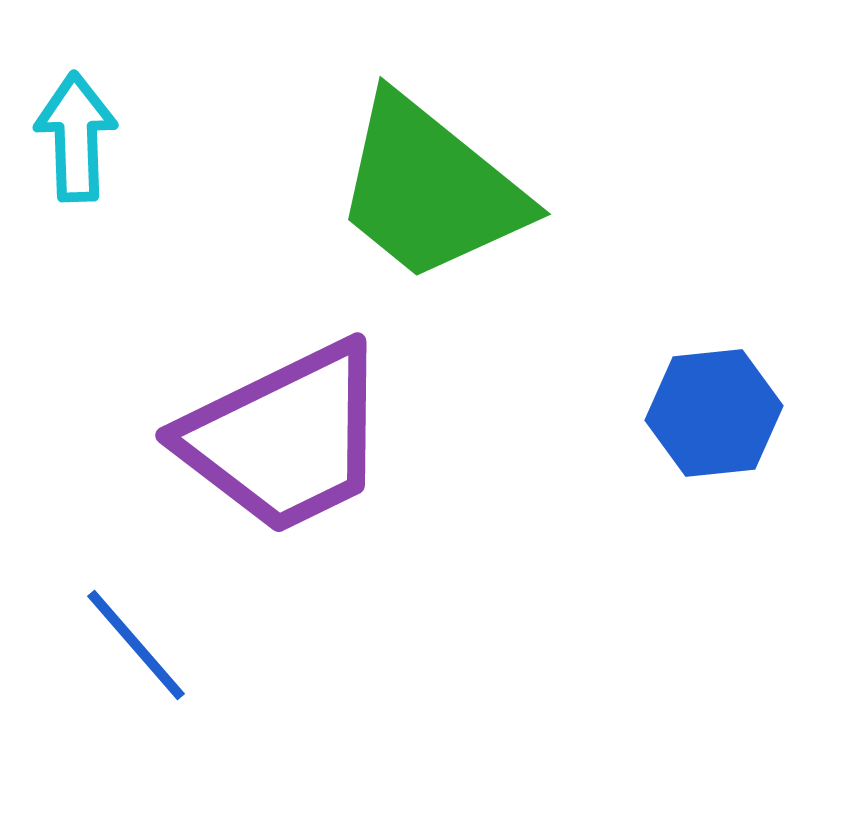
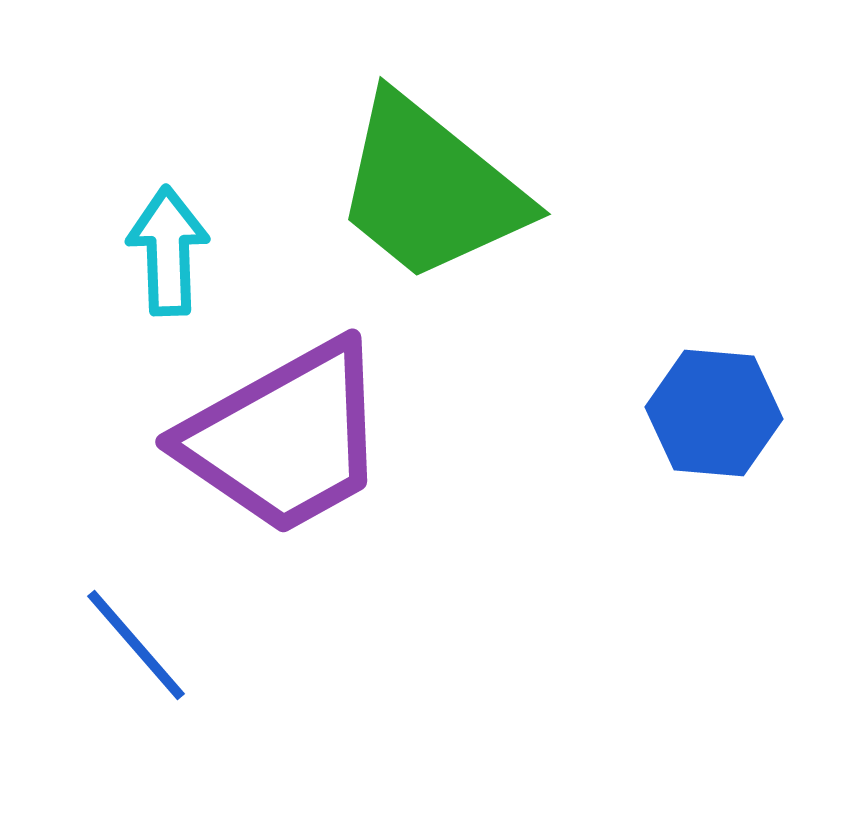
cyan arrow: moved 92 px right, 114 px down
blue hexagon: rotated 11 degrees clockwise
purple trapezoid: rotated 3 degrees counterclockwise
